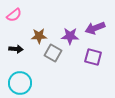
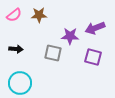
brown star: moved 21 px up
gray square: rotated 18 degrees counterclockwise
